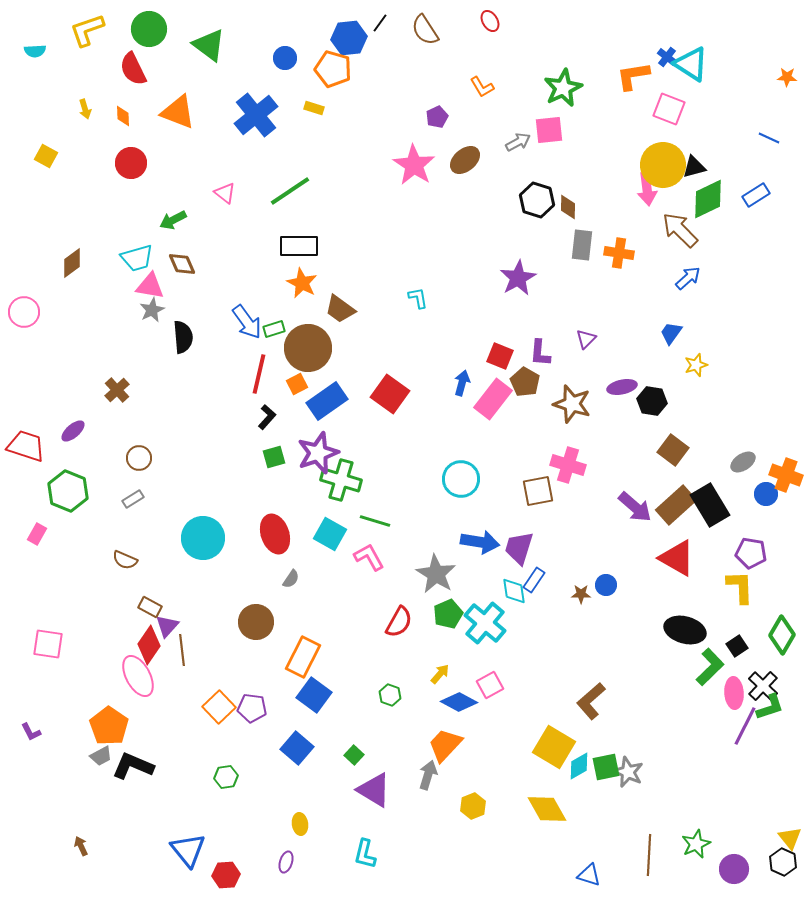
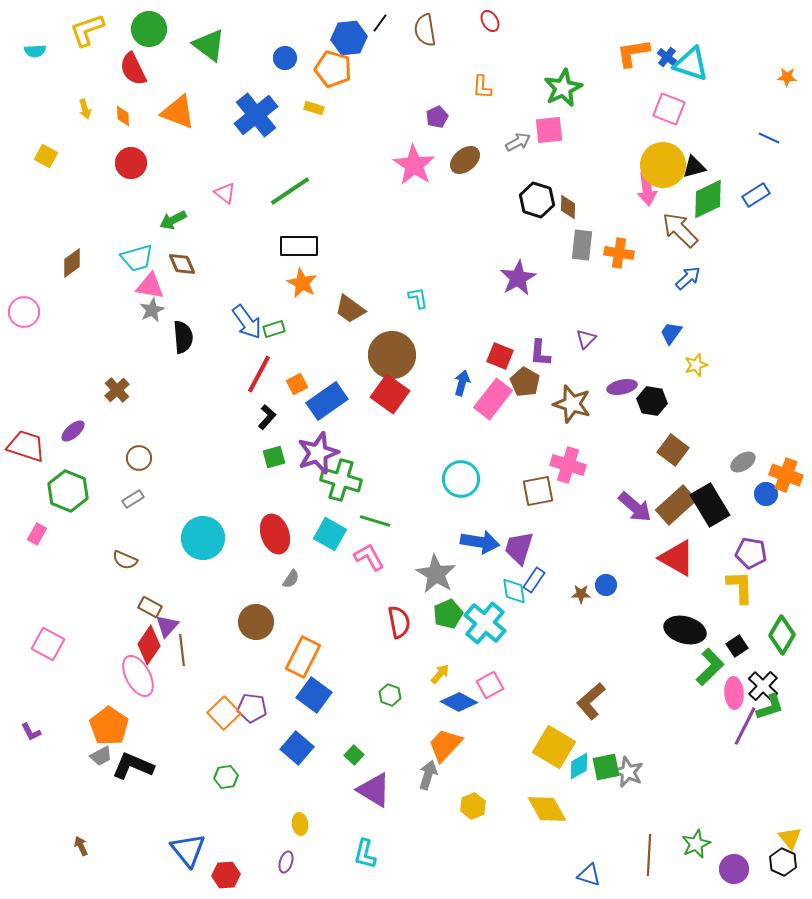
brown semicircle at (425, 30): rotated 24 degrees clockwise
cyan triangle at (691, 64): rotated 15 degrees counterclockwise
orange L-shape at (633, 76): moved 23 px up
orange L-shape at (482, 87): rotated 35 degrees clockwise
brown trapezoid at (340, 309): moved 10 px right
brown circle at (308, 348): moved 84 px right, 7 px down
red line at (259, 374): rotated 15 degrees clockwise
red semicircle at (399, 622): rotated 40 degrees counterclockwise
pink square at (48, 644): rotated 20 degrees clockwise
orange square at (219, 707): moved 5 px right, 6 px down
